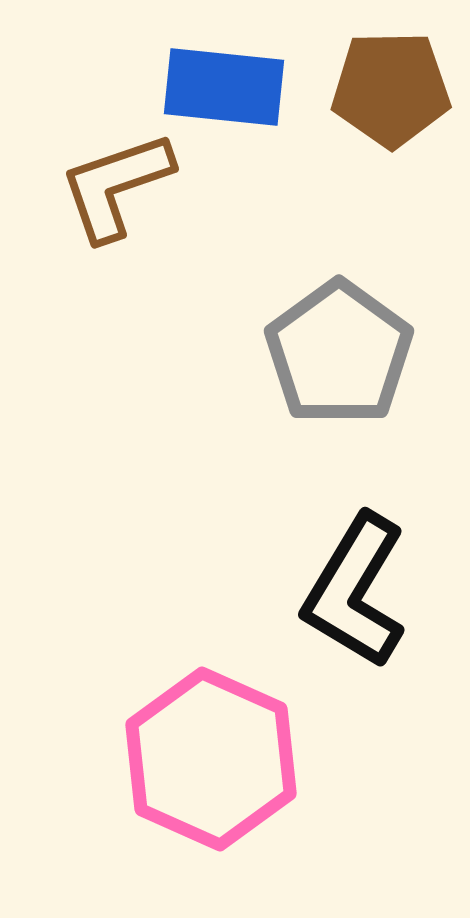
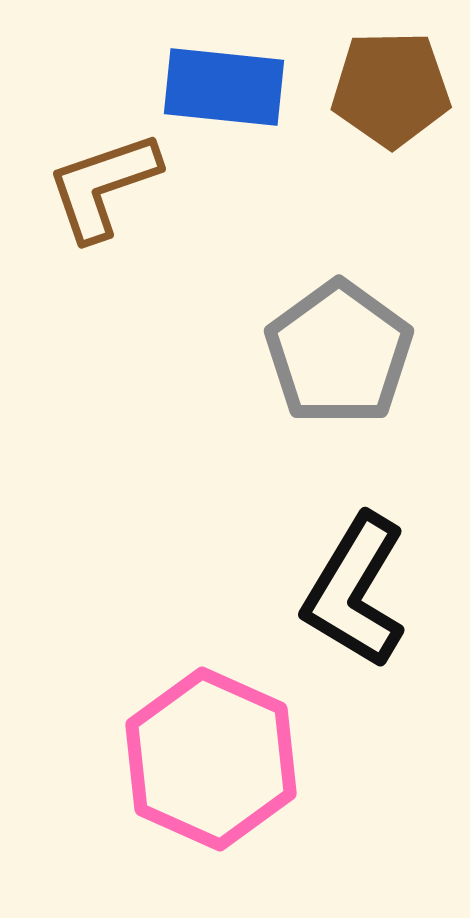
brown L-shape: moved 13 px left
